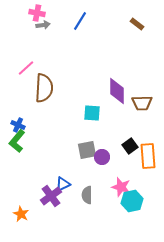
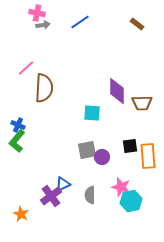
blue line: moved 1 px down; rotated 24 degrees clockwise
black square: rotated 28 degrees clockwise
gray semicircle: moved 3 px right
cyan hexagon: moved 1 px left
